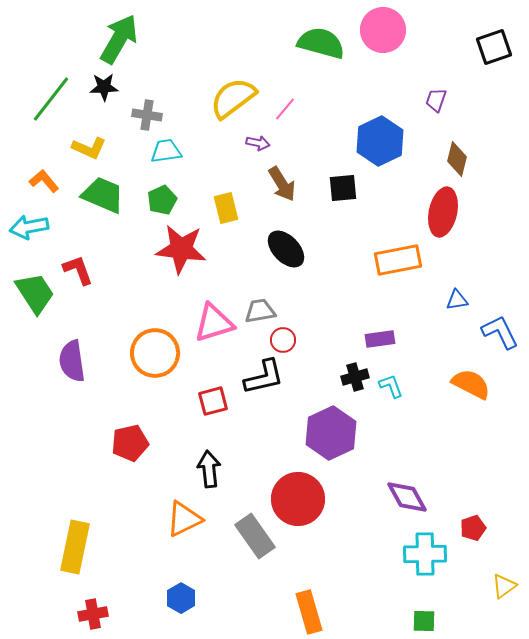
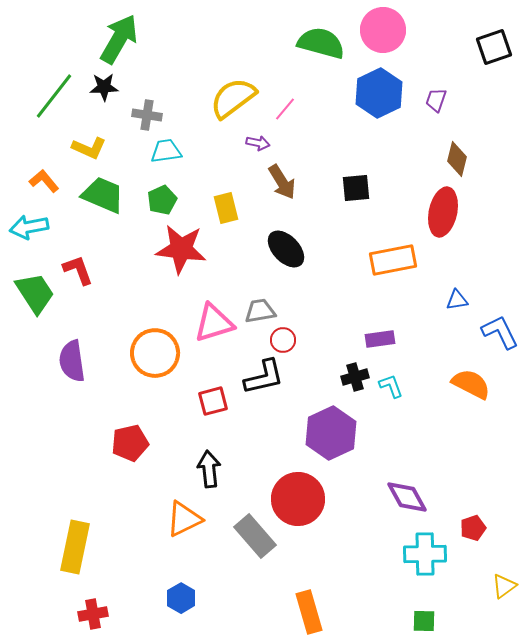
green line at (51, 99): moved 3 px right, 3 px up
blue hexagon at (380, 141): moved 1 px left, 48 px up
brown arrow at (282, 184): moved 2 px up
black square at (343, 188): moved 13 px right
orange rectangle at (398, 260): moved 5 px left
gray rectangle at (255, 536): rotated 6 degrees counterclockwise
